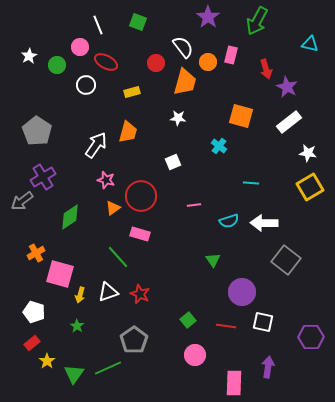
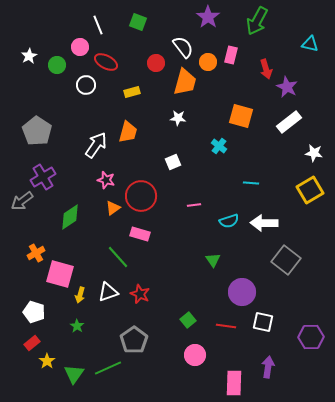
white star at (308, 153): moved 6 px right
yellow square at (310, 187): moved 3 px down
